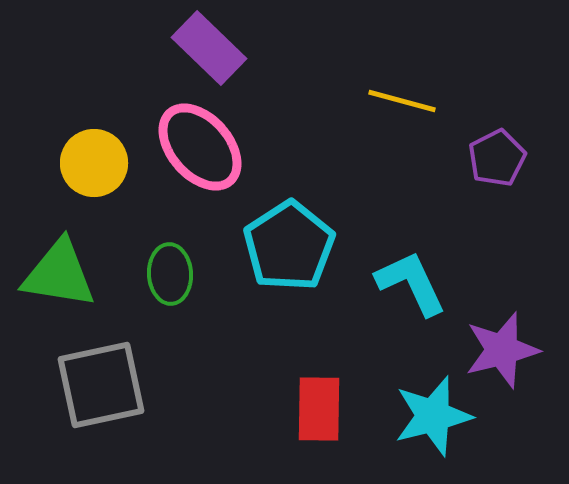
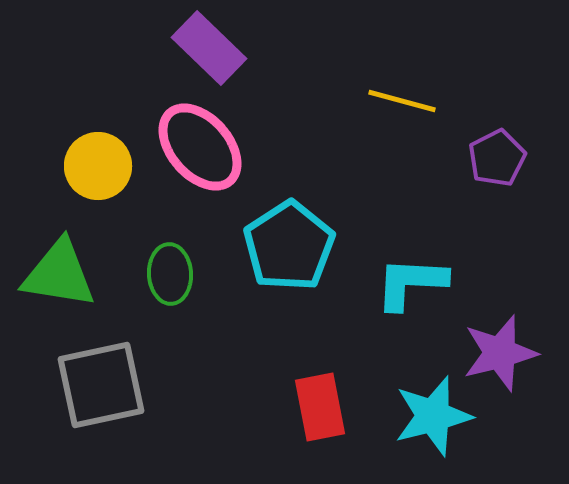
yellow circle: moved 4 px right, 3 px down
cyan L-shape: rotated 62 degrees counterclockwise
purple star: moved 2 px left, 3 px down
red rectangle: moved 1 px right, 2 px up; rotated 12 degrees counterclockwise
